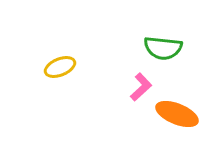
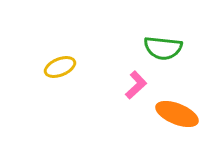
pink L-shape: moved 5 px left, 2 px up
